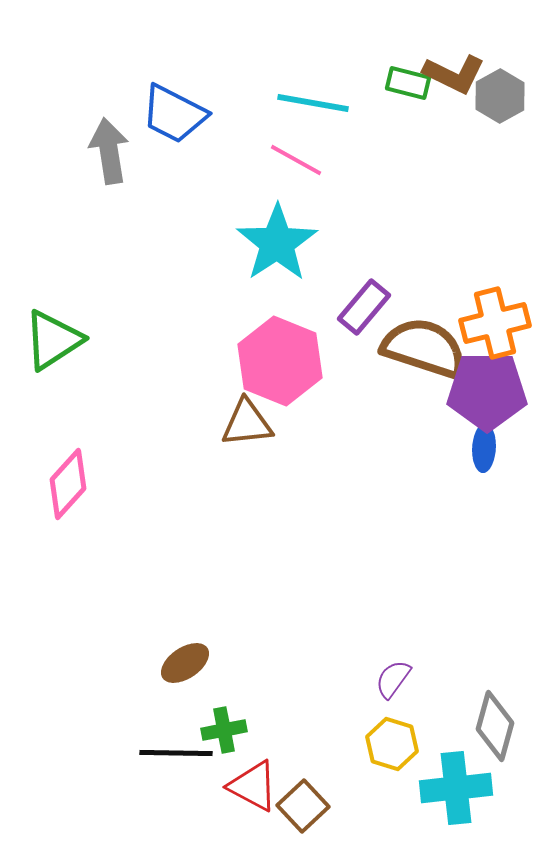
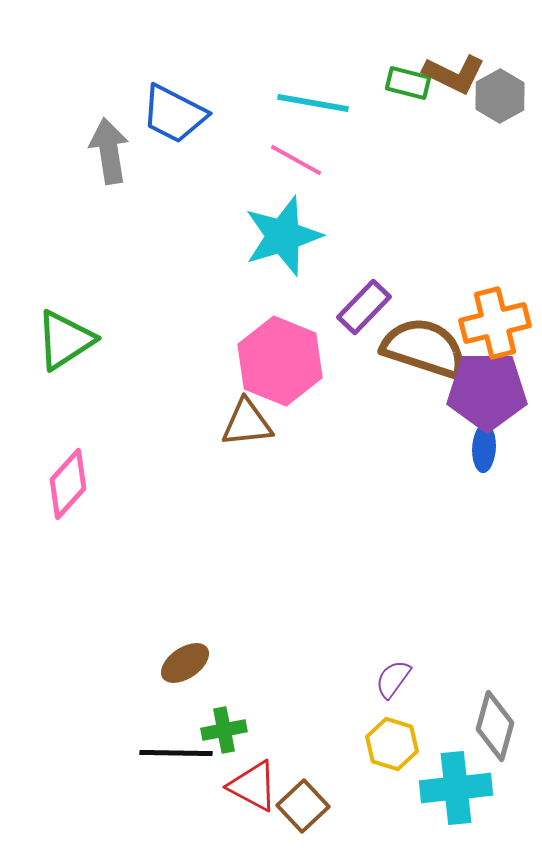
cyan star: moved 6 px right, 7 px up; rotated 16 degrees clockwise
purple rectangle: rotated 4 degrees clockwise
green triangle: moved 12 px right
